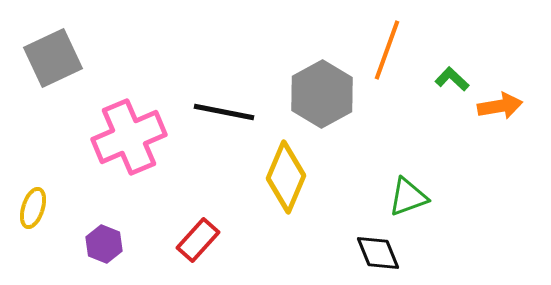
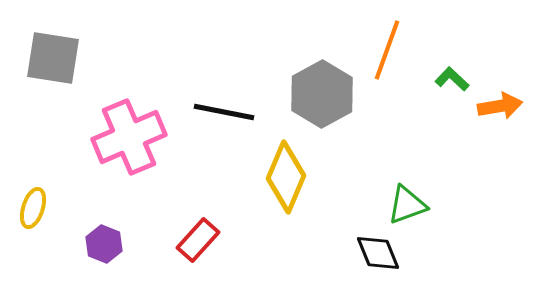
gray square: rotated 34 degrees clockwise
green triangle: moved 1 px left, 8 px down
